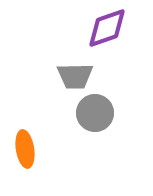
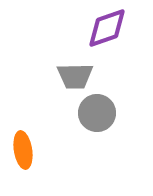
gray circle: moved 2 px right
orange ellipse: moved 2 px left, 1 px down
